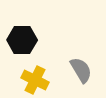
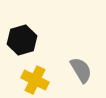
black hexagon: rotated 16 degrees counterclockwise
